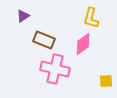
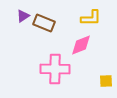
yellow L-shape: rotated 105 degrees counterclockwise
brown rectangle: moved 17 px up
pink diamond: moved 2 px left, 1 px down; rotated 15 degrees clockwise
pink cross: rotated 12 degrees counterclockwise
